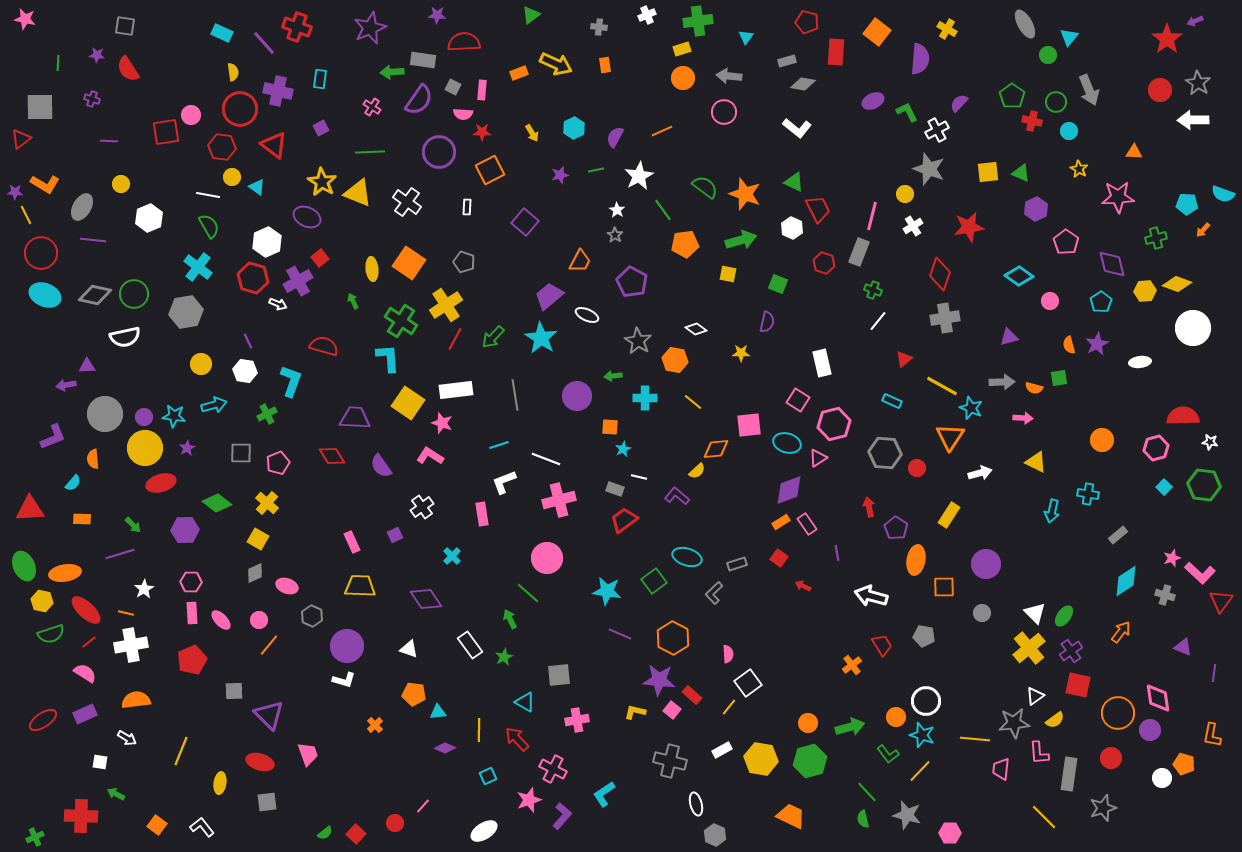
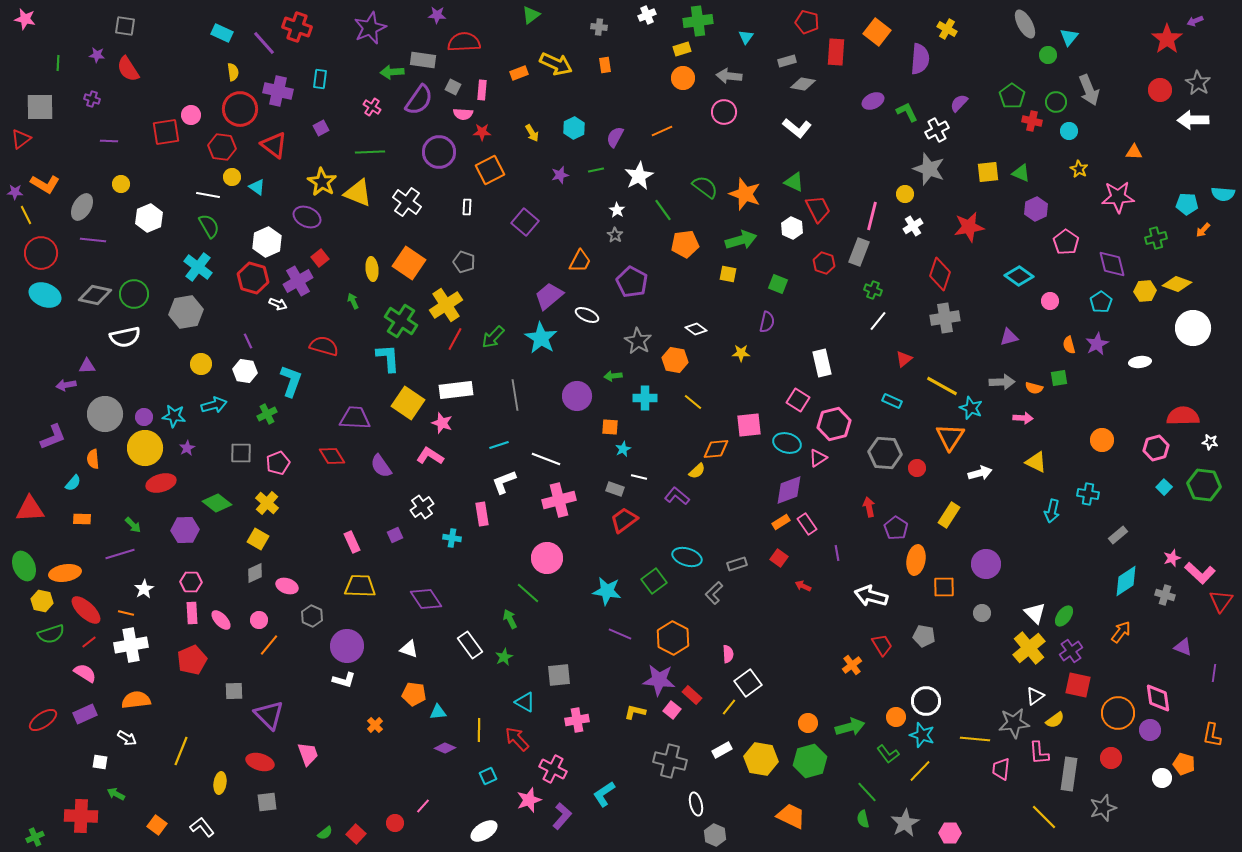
cyan semicircle at (1223, 194): rotated 15 degrees counterclockwise
cyan cross at (452, 556): moved 18 px up; rotated 36 degrees counterclockwise
gray star at (907, 815): moved 2 px left, 8 px down; rotated 28 degrees clockwise
